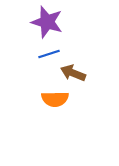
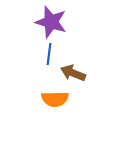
purple star: moved 4 px right
blue line: rotated 65 degrees counterclockwise
